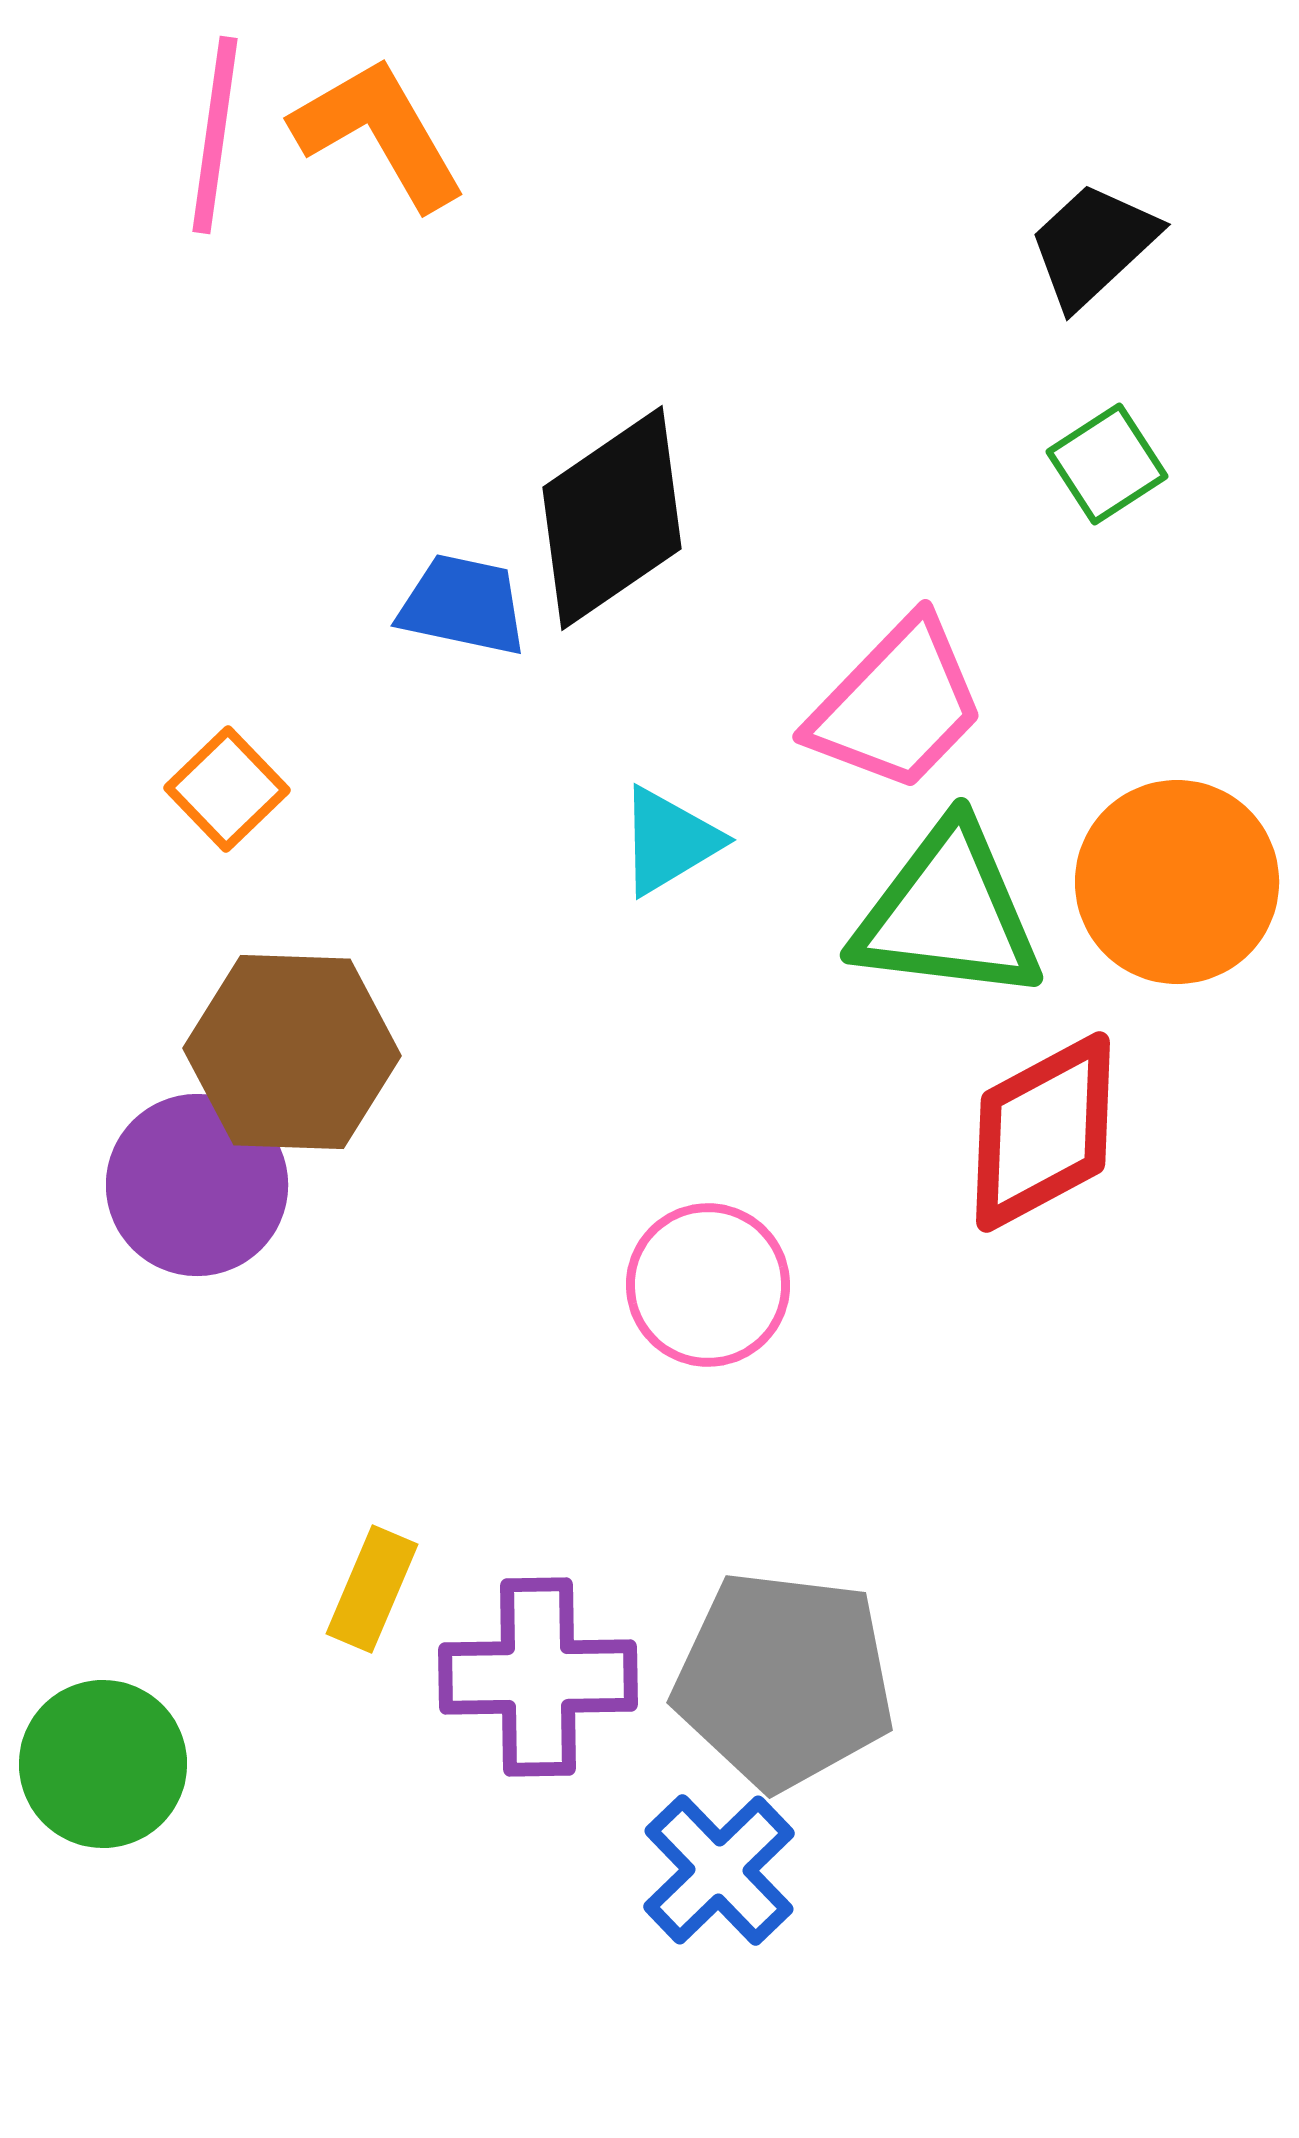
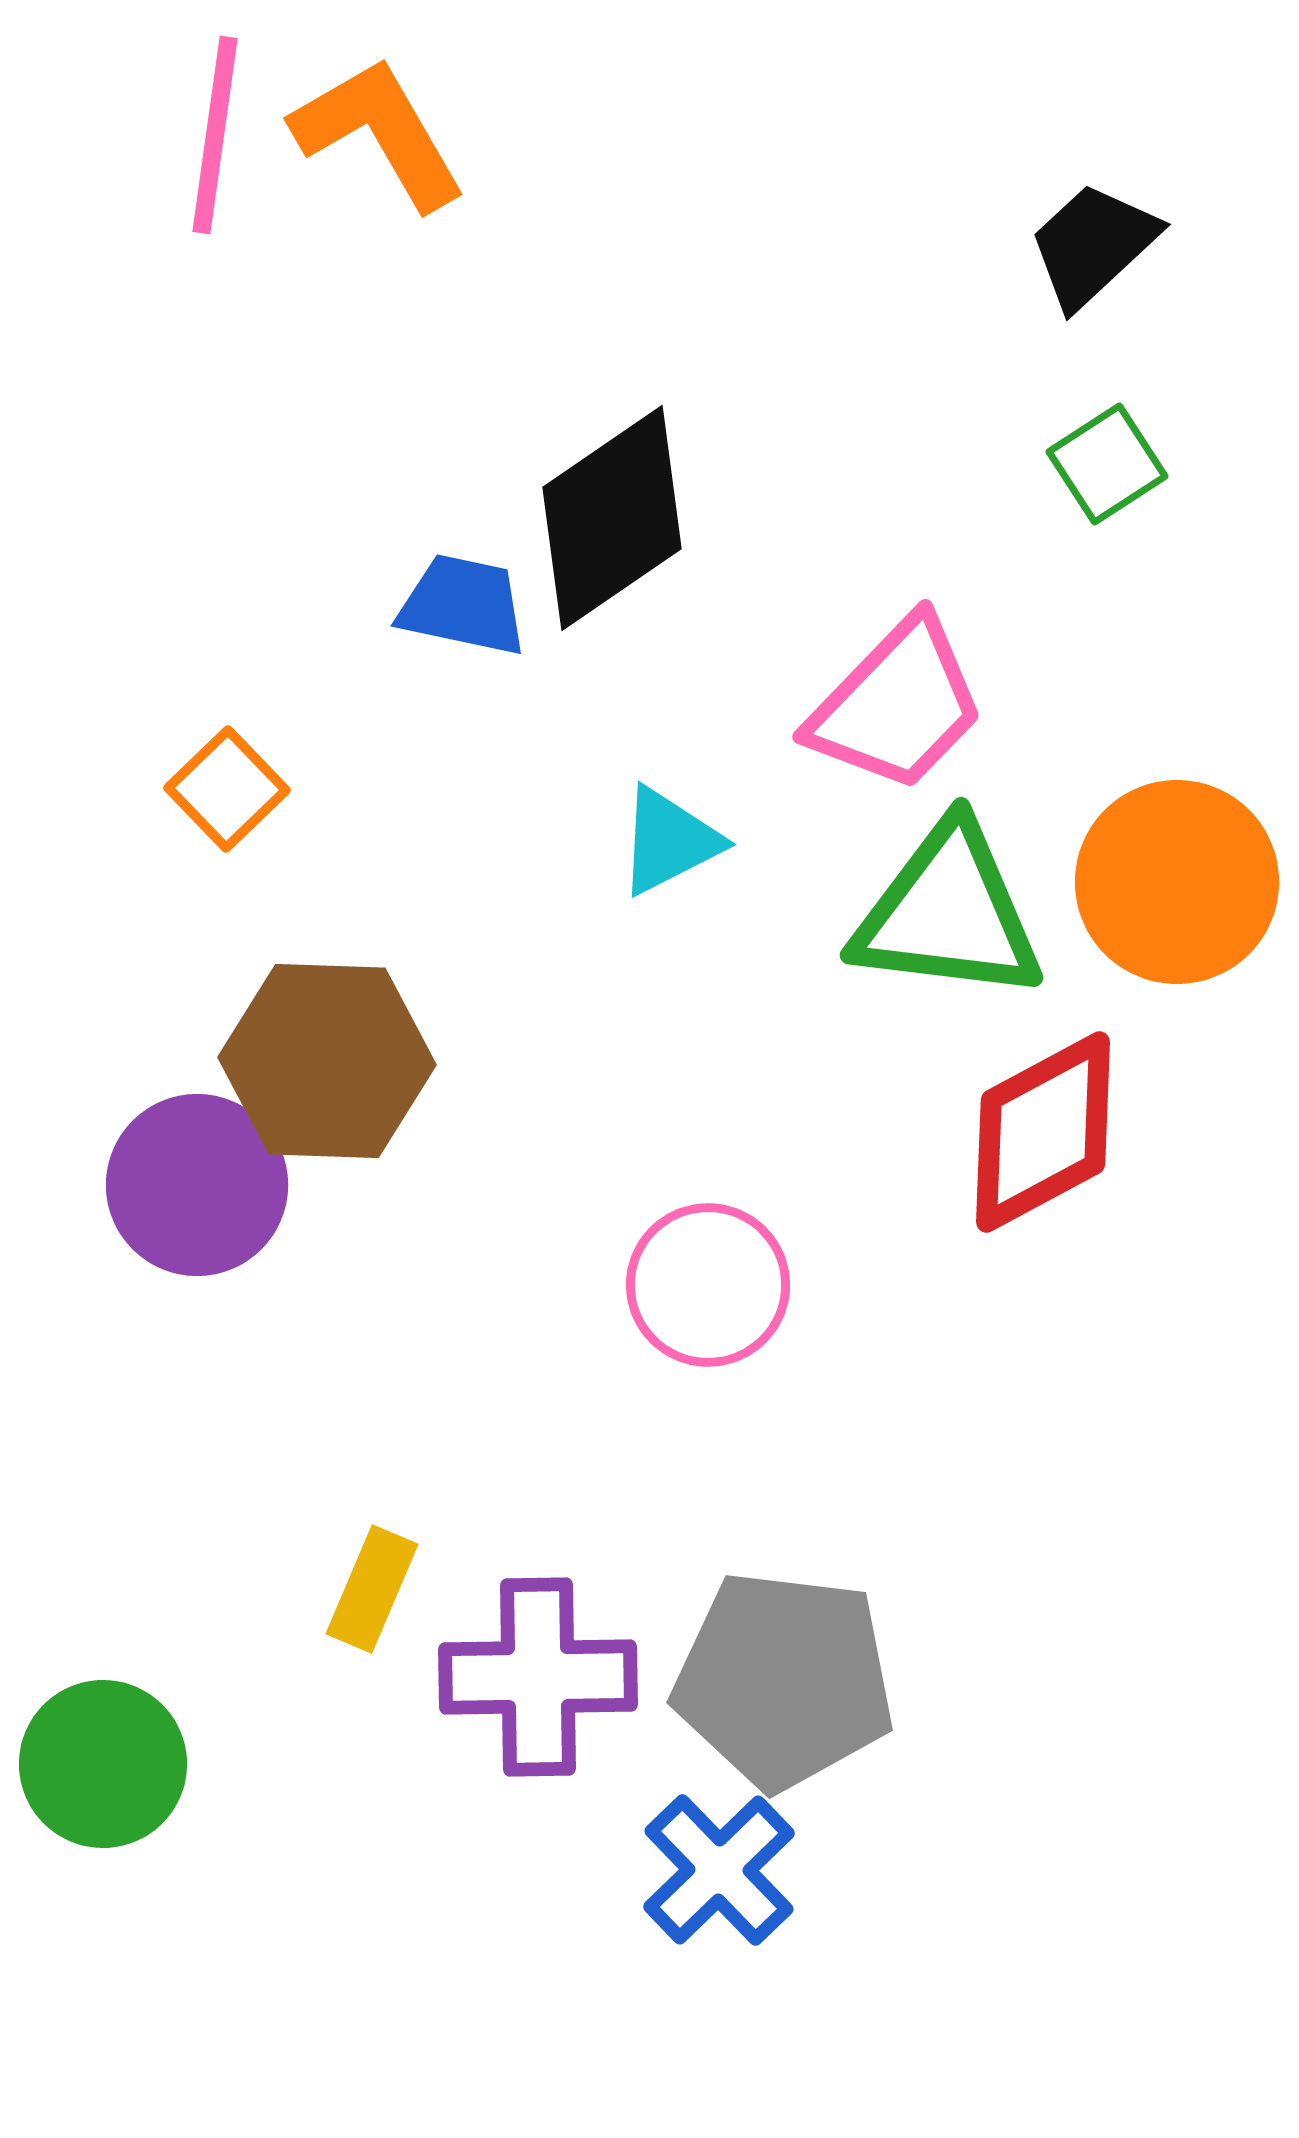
cyan triangle: rotated 4 degrees clockwise
brown hexagon: moved 35 px right, 9 px down
